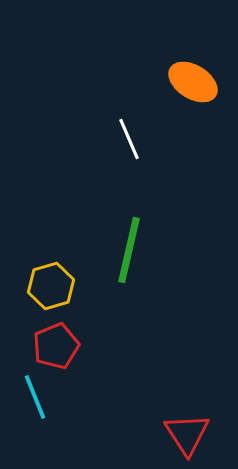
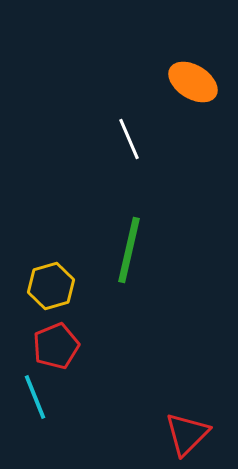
red triangle: rotated 18 degrees clockwise
